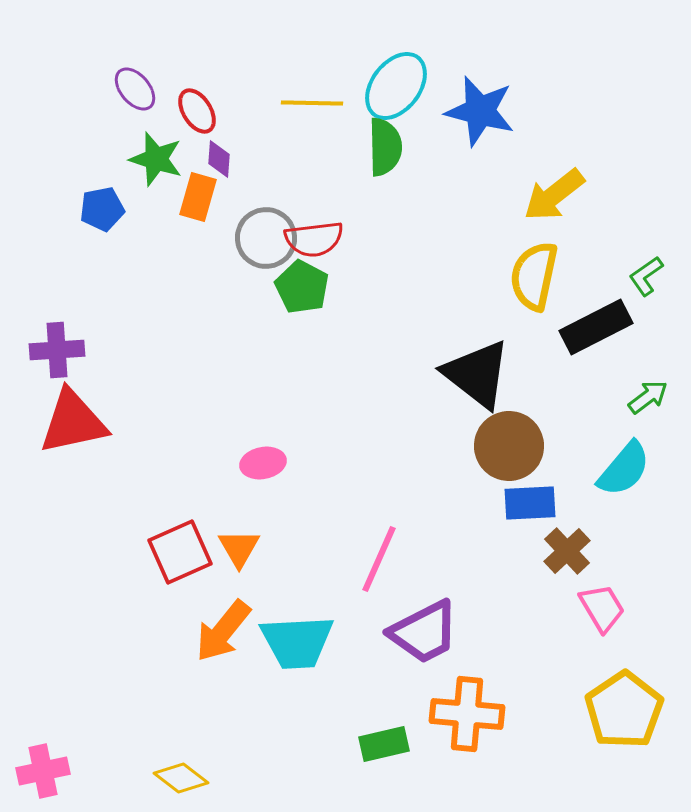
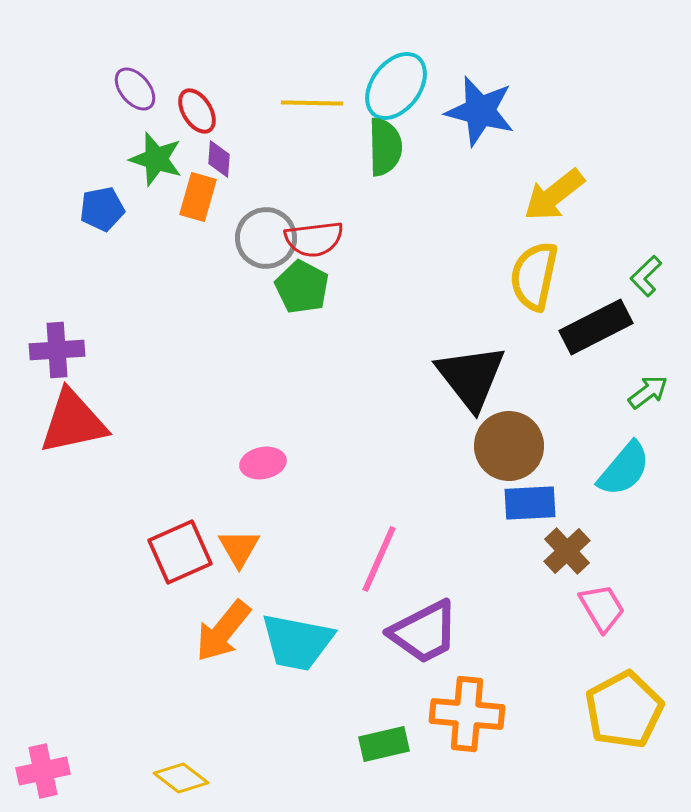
green L-shape: rotated 9 degrees counterclockwise
black triangle: moved 6 px left, 3 px down; rotated 14 degrees clockwise
green arrow: moved 5 px up
cyan trapezoid: rotated 14 degrees clockwise
yellow pentagon: rotated 6 degrees clockwise
